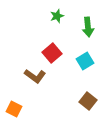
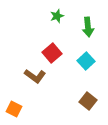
cyan square: moved 1 px right; rotated 12 degrees counterclockwise
